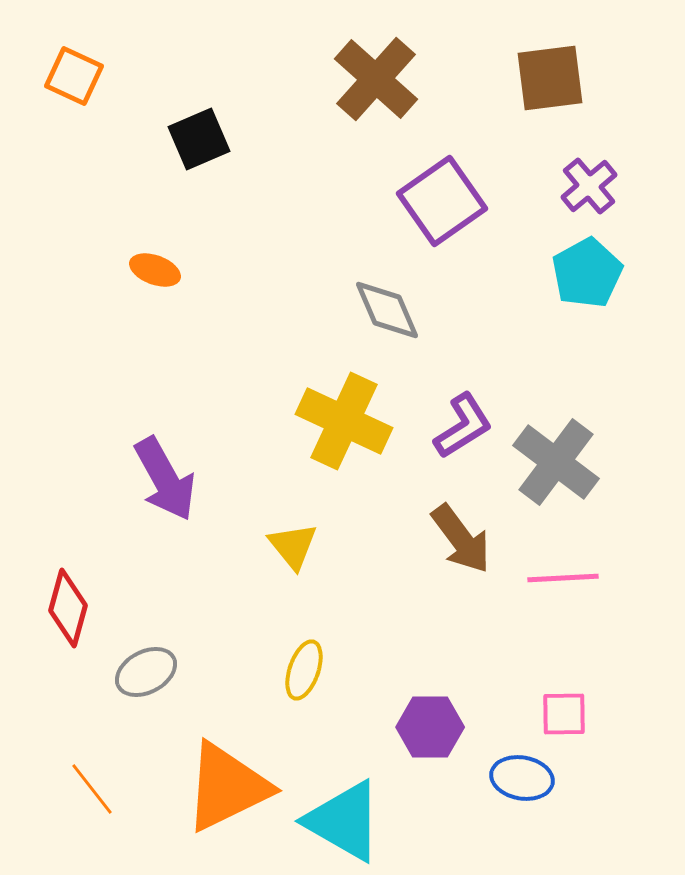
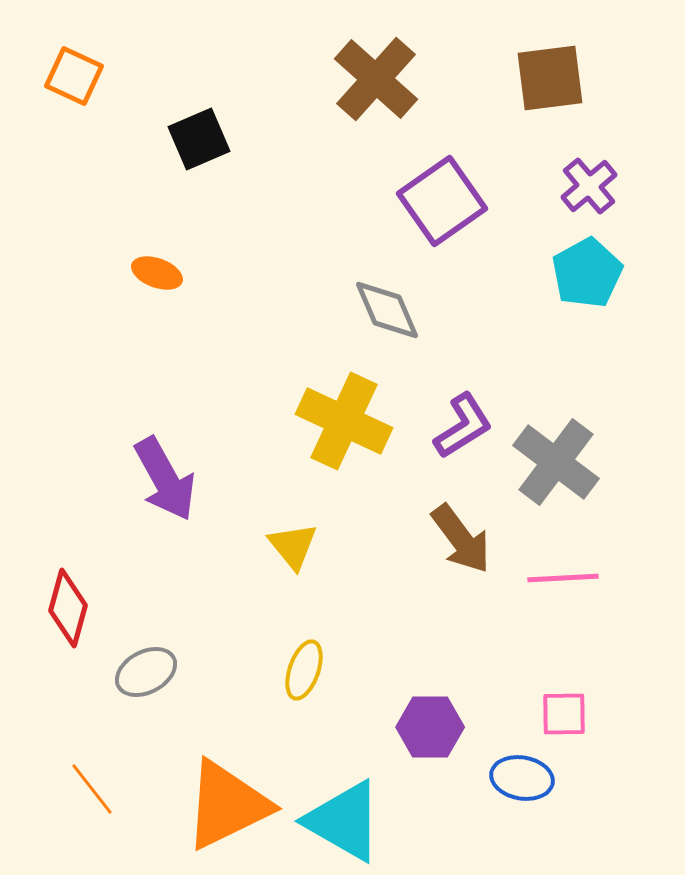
orange ellipse: moved 2 px right, 3 px down
orange triangle: moved 18 px down
